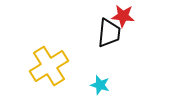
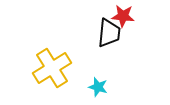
yellow cross: moved 3 px right, 2 px down
cyan star: moved 2 px left, 2 px down
